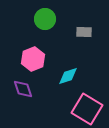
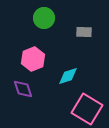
green circle: moved 1 px left, 1 px up
